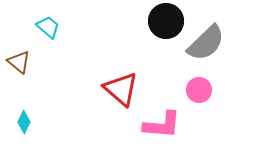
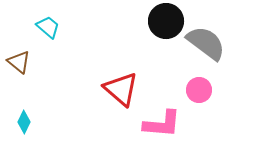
gray semicircle: rotated 99 degrees counterclockwise
pink L-shape: moved 1 px up
